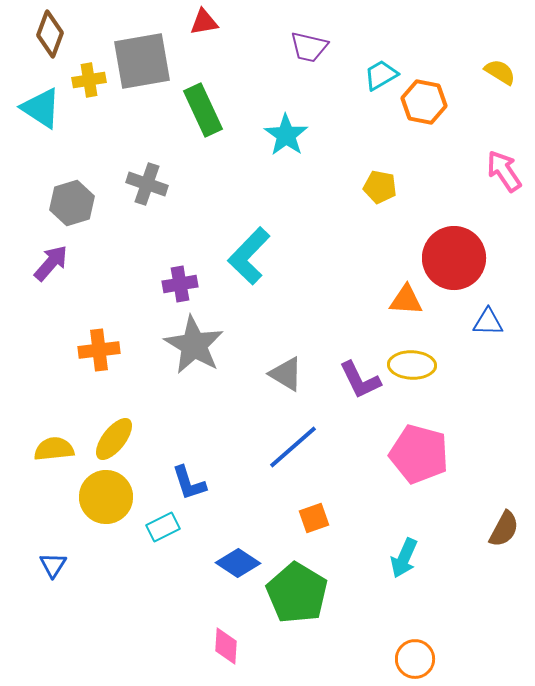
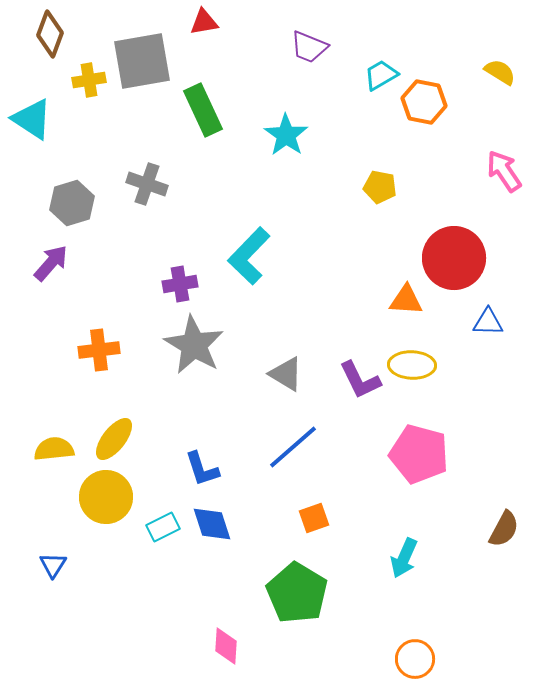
purple trapezoid at (309, 47): rotated 9 degrees clockwise
cyan triangle at (41, 108): moved 9 px left, 11 px down
blue L-shape at (189, 483): moved 13 px right, 14 px up
blue diamond at (238, 563): moved 26 px left, 39 px up; rotated 39 degrees clockwise
